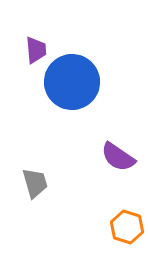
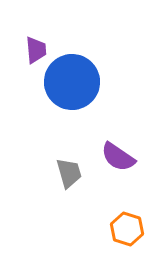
gray trapezoid: moved 34 px right, 10 px up
orange hexagon: moved 2 px down
